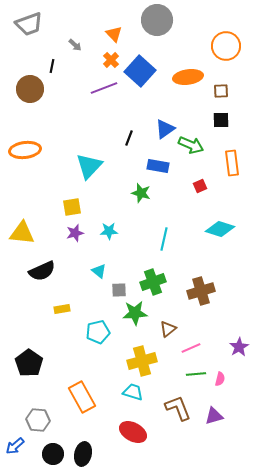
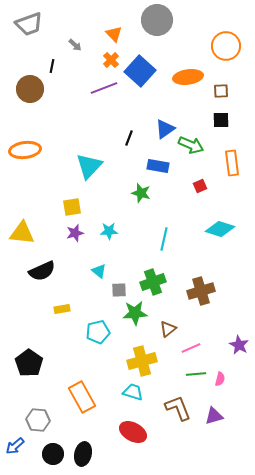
purple star at (239, 347): moved 2 px up; rotated 12 degrees counterclockwise
